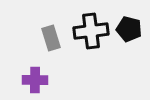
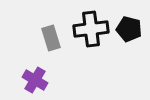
black cross: moved 2 px up
purple cross: rotated 30 degrees clockwise
